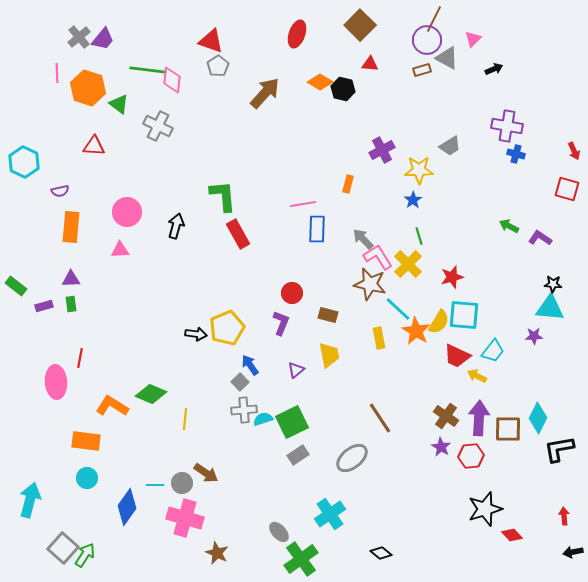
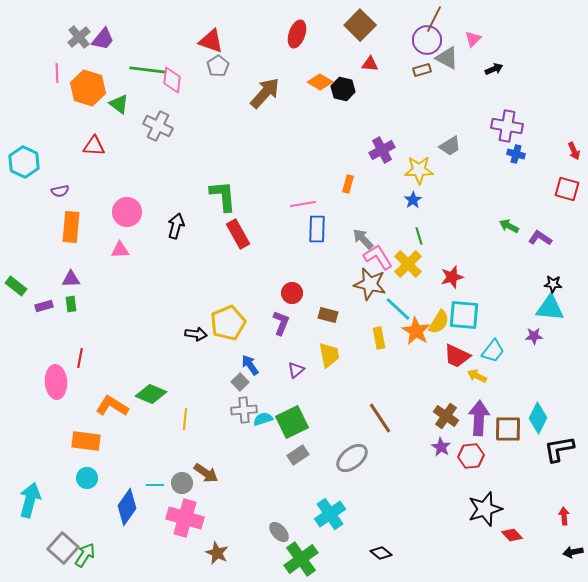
yellow pentagon at (227, 328): moved 1 px right, 5 px up
